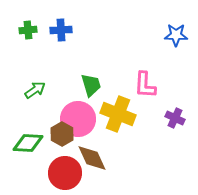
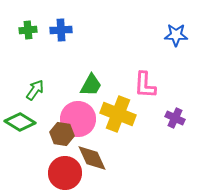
green trapezoid: rotated 45 degrees clockwise
green arrow: rotated 20 degrees counterclockwise
brown hexagon: rotated 20 degrees counterclockwise
green diamond: moved 8 px left, 21 px up; rotated 28 degrees clockwise
